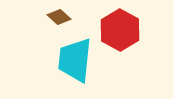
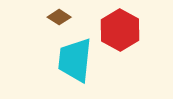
brown diamond: rotated 10 degrees counterclockwise
